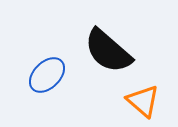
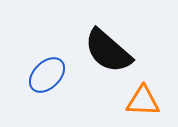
orange triangle: rotated 39 degrees counterclockwise
